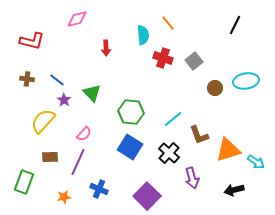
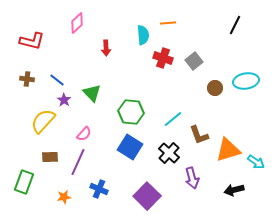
pink diamond: moved 4 px down; rotated 30 degrees counterclockwise
orange line: rotated 56 degrees counterclockwise
